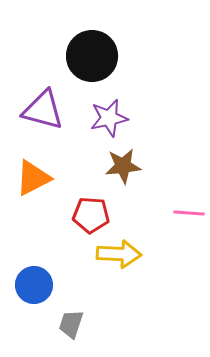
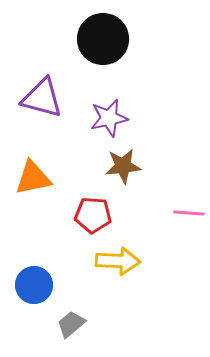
black circle: moved 11 px right, 17 px up
purple triangle: moved 1 px left, 12 px up
orange triangle: rotated 15 degrees clockwise
red pentagon: moved 2 px right
yellow arrow: moved 1 px left, 7 px down
gray trapezoid: rotated 32 degrees clockwise
